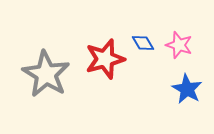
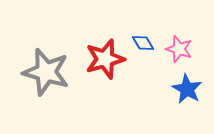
pink star: moved 4 px down
gray star: moved 2 px up; rotated 15 degrees counterclockwise
